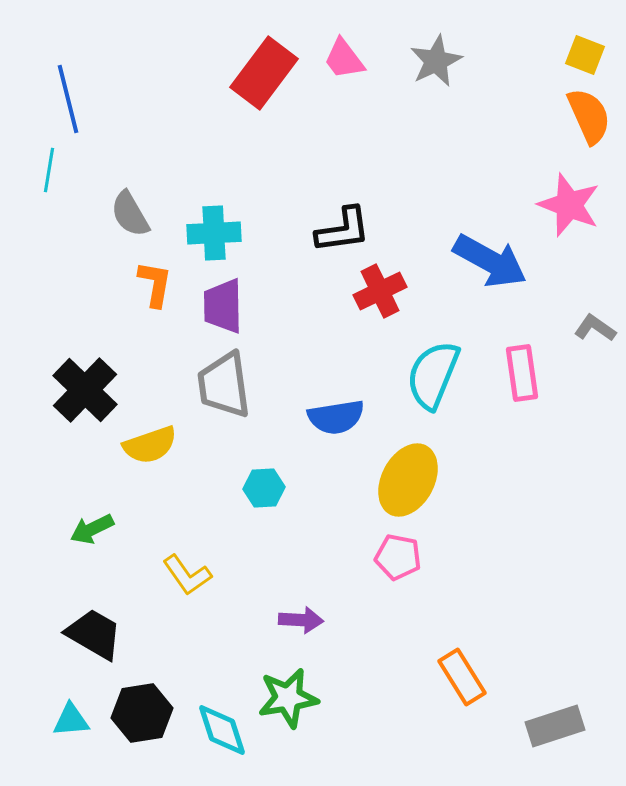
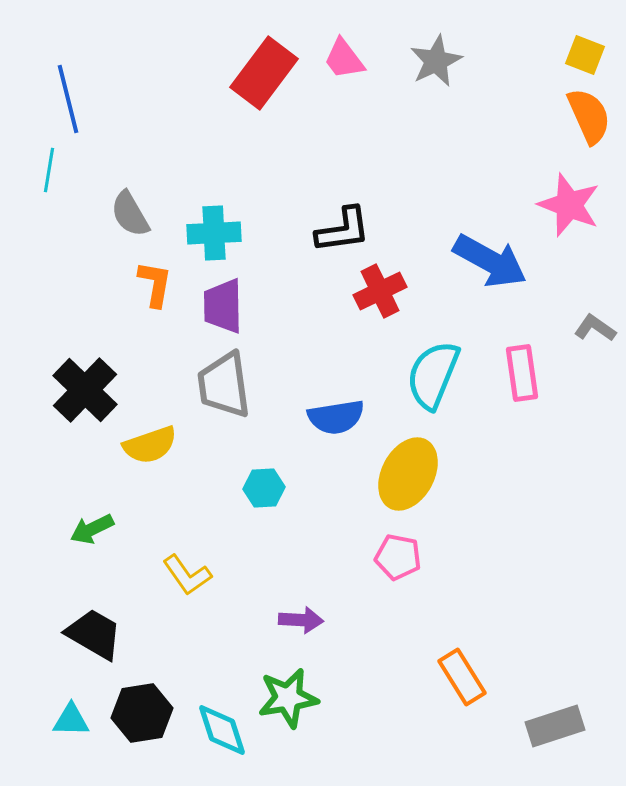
yellow ellipse: moved 6 px up
cyan triangle: rotated 6 degrees clockwise
